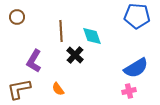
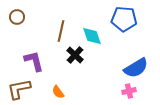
blue pentagon: moved 13 px left, 3 px down
brown line: rotated 15 degrees clockwise
purple L-shape: rotated 135 degrees clockwise
orange semicircle: moved 3 px down
